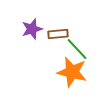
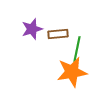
green line: rotated 55 degrees clockwise
orange star: rotated 24 degrees counterclockwise
